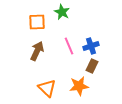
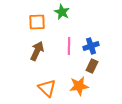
pink line: rotated 24 degrees clockwise
